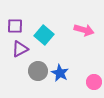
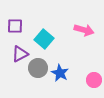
cyan square: moved 4 px down
purple triangle: moved 5 px down
gray circle: moved 3 px up
pink circle: moved 2 px up
